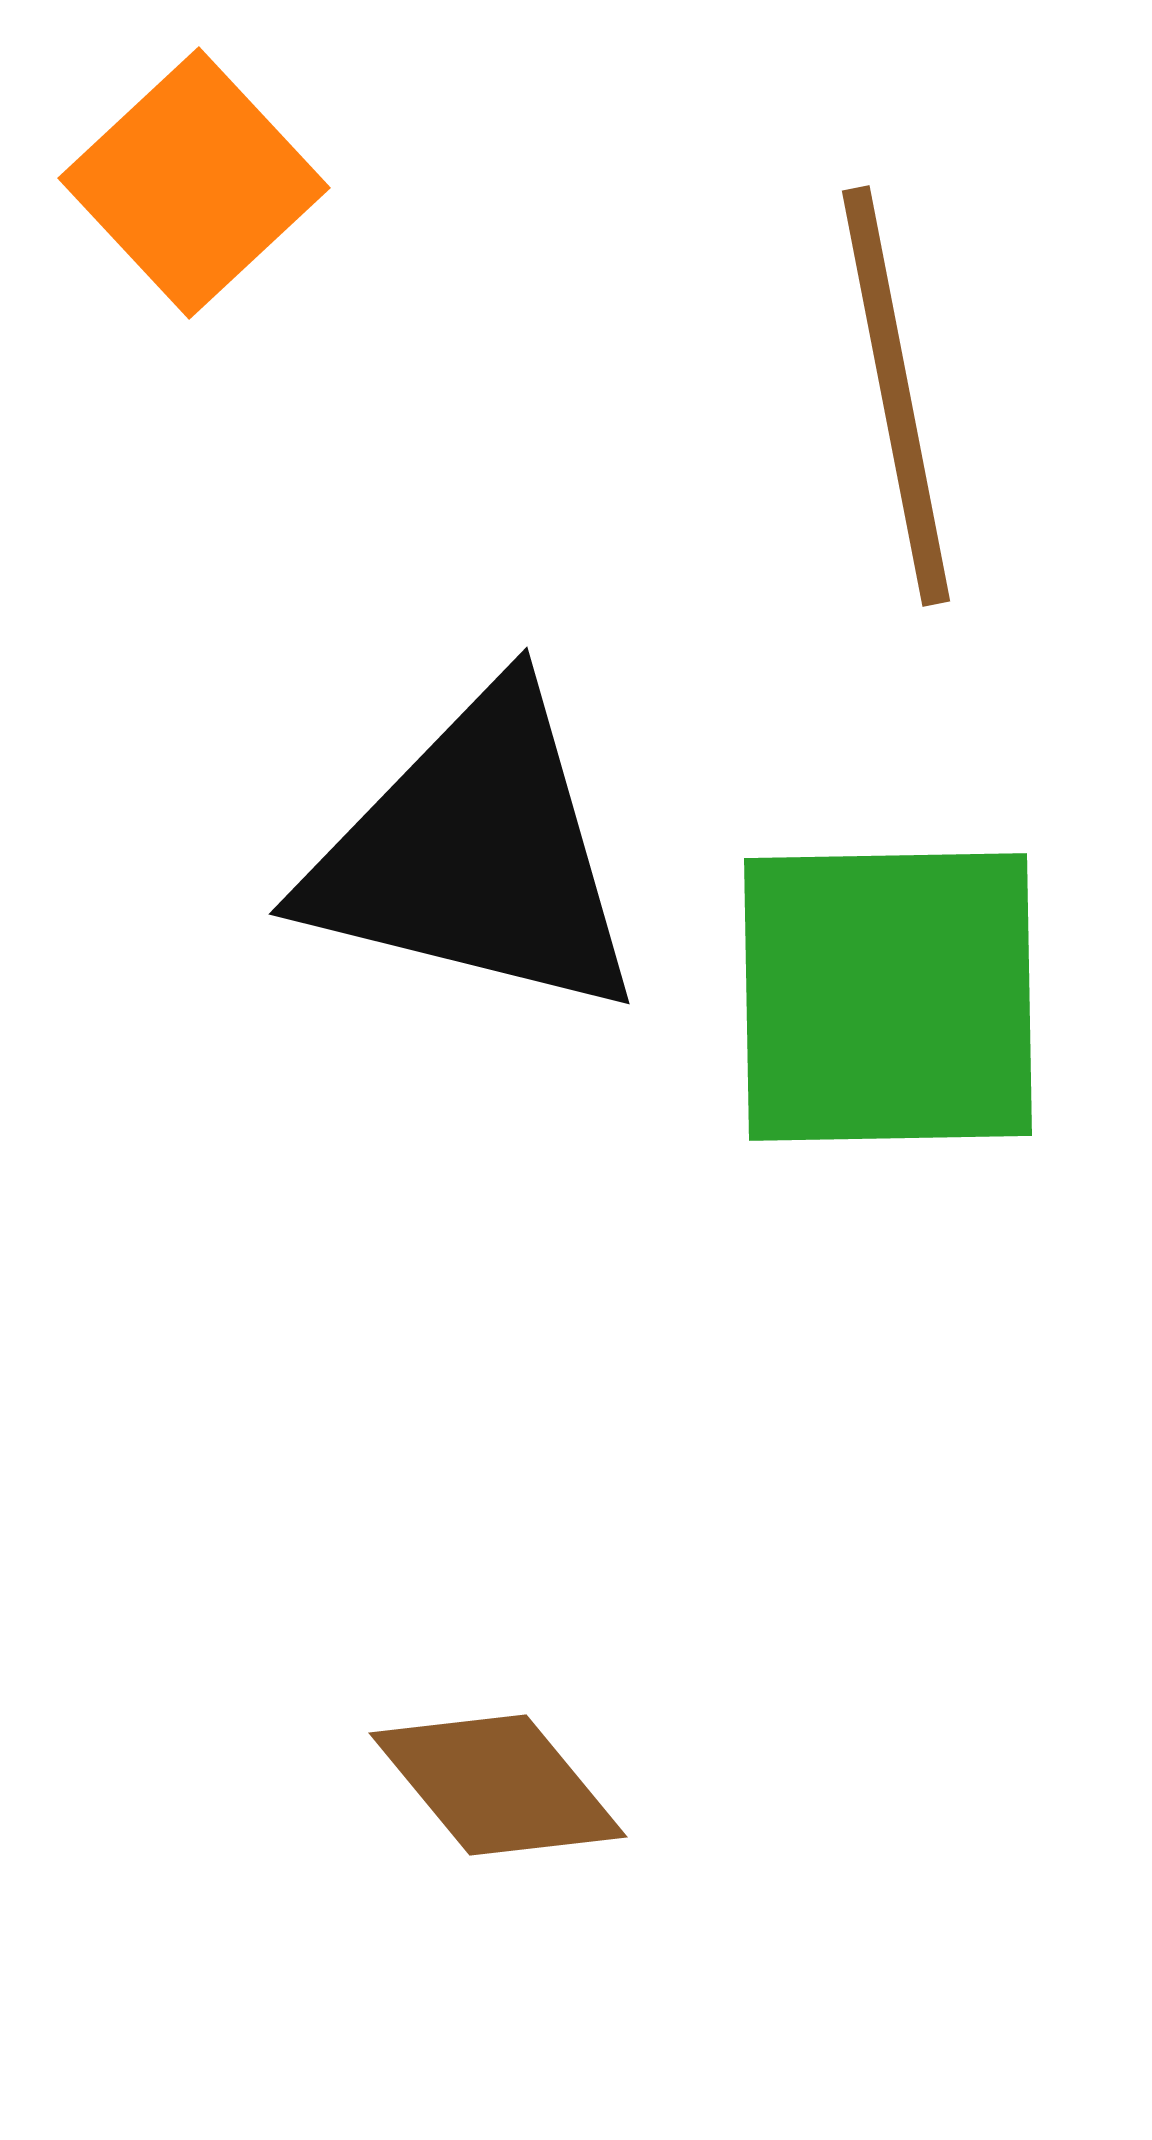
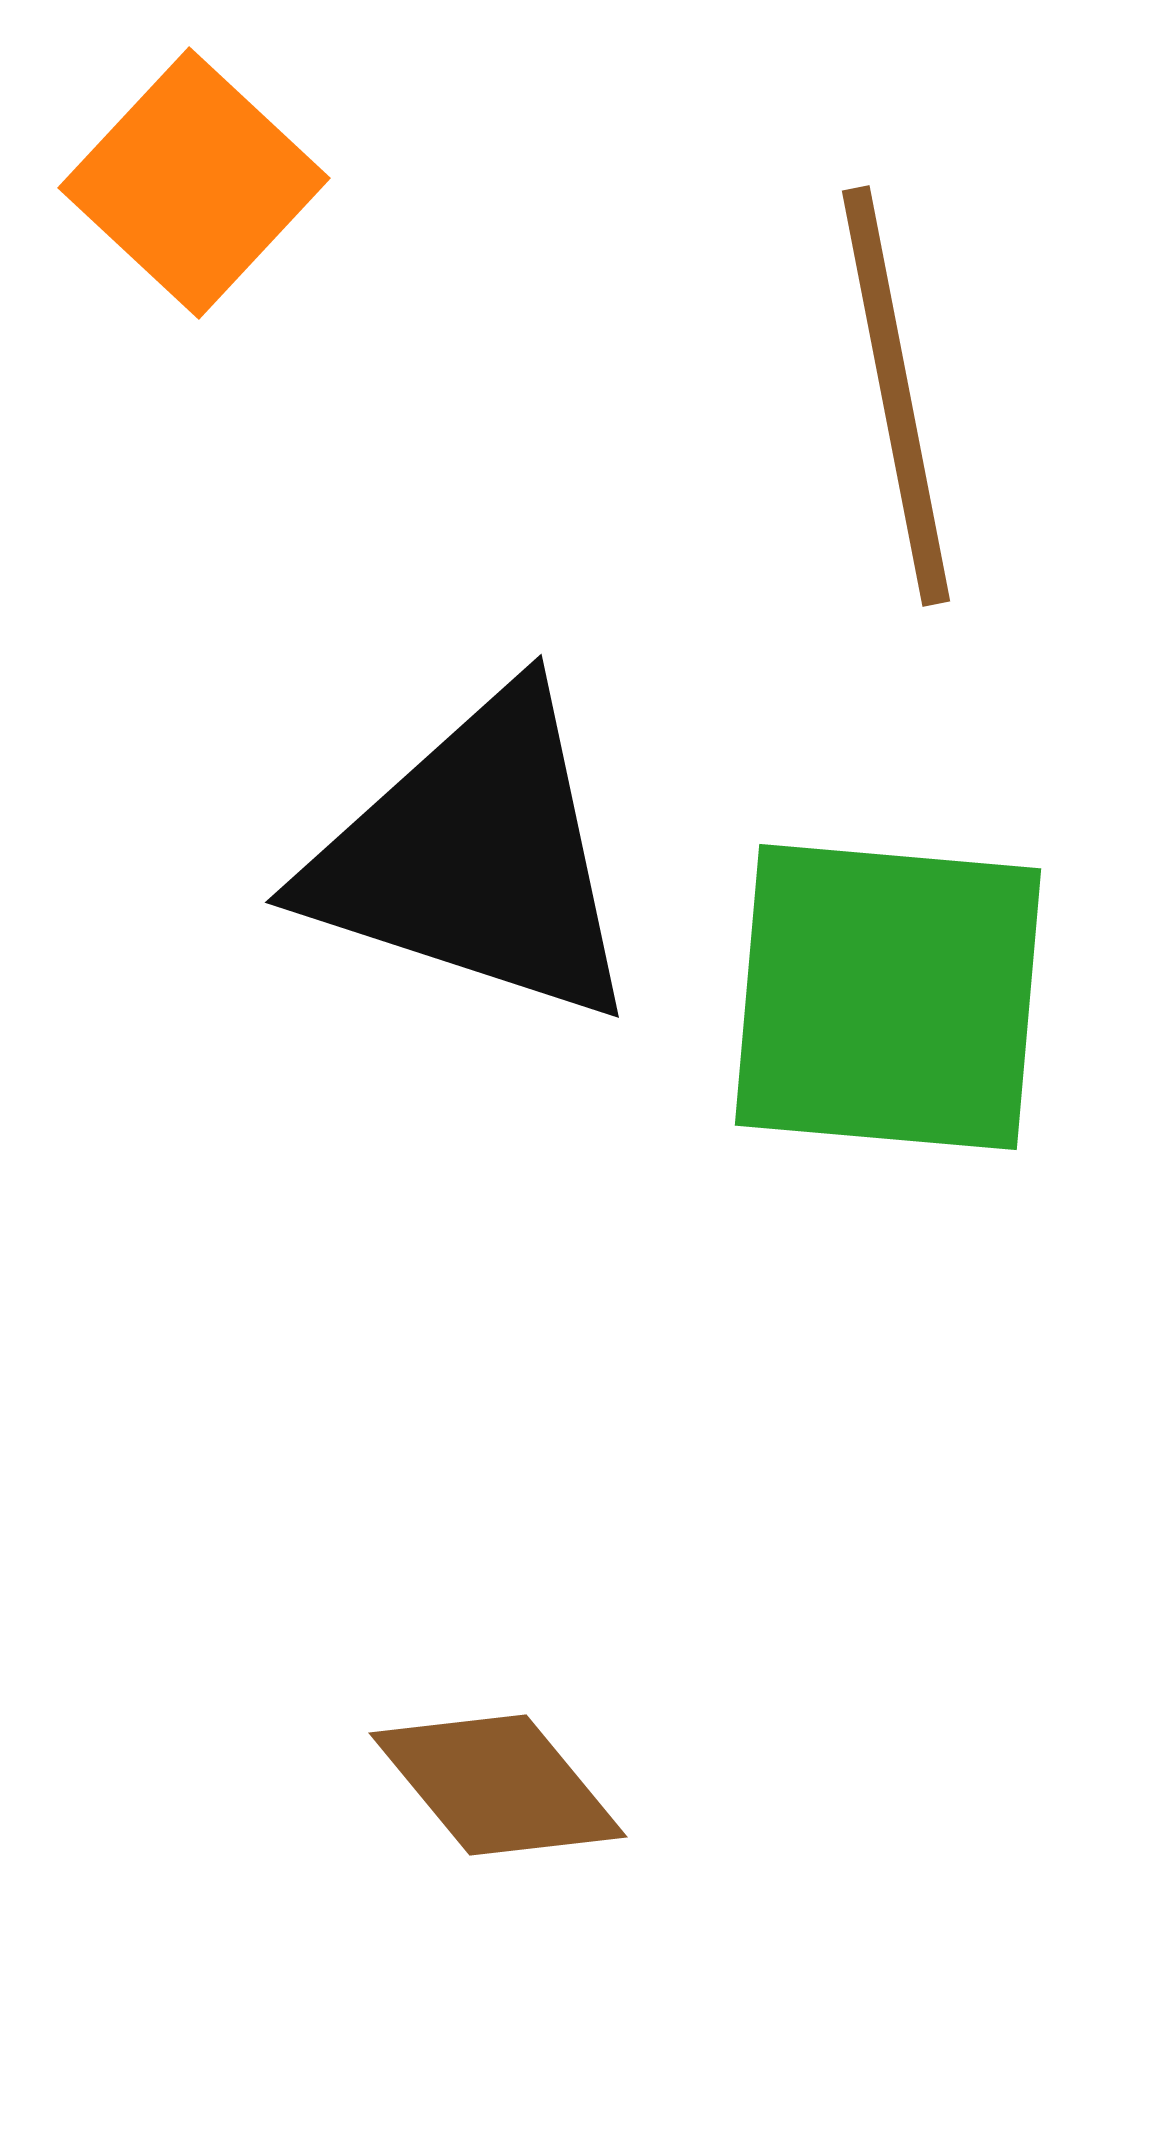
orange square: rotated 4 degrees counterclockwise
black triangle: moved 3 px down; rotated 4 degrees clockwise
green square: rotated 6 degrees clockwise
